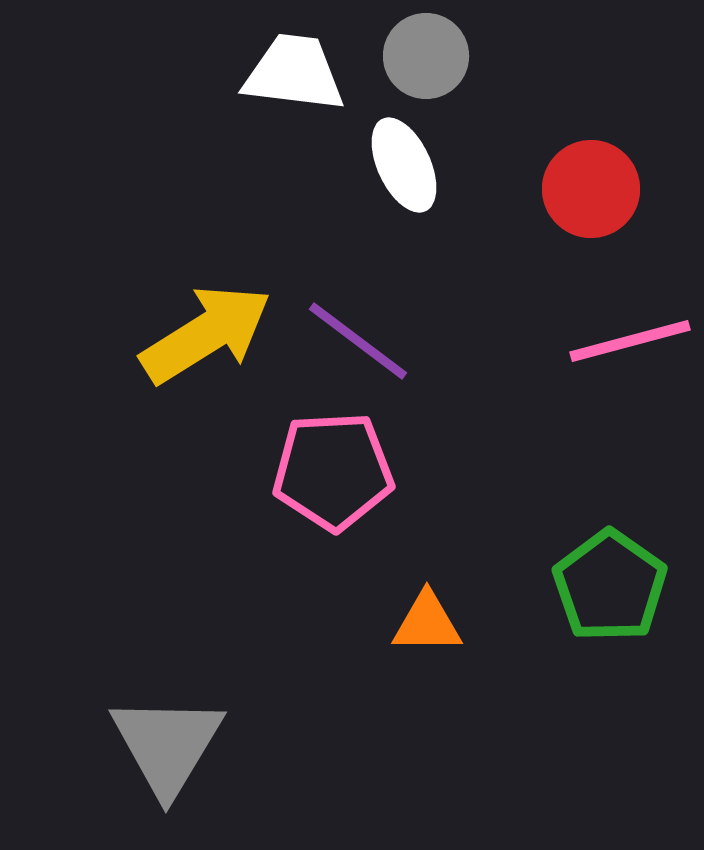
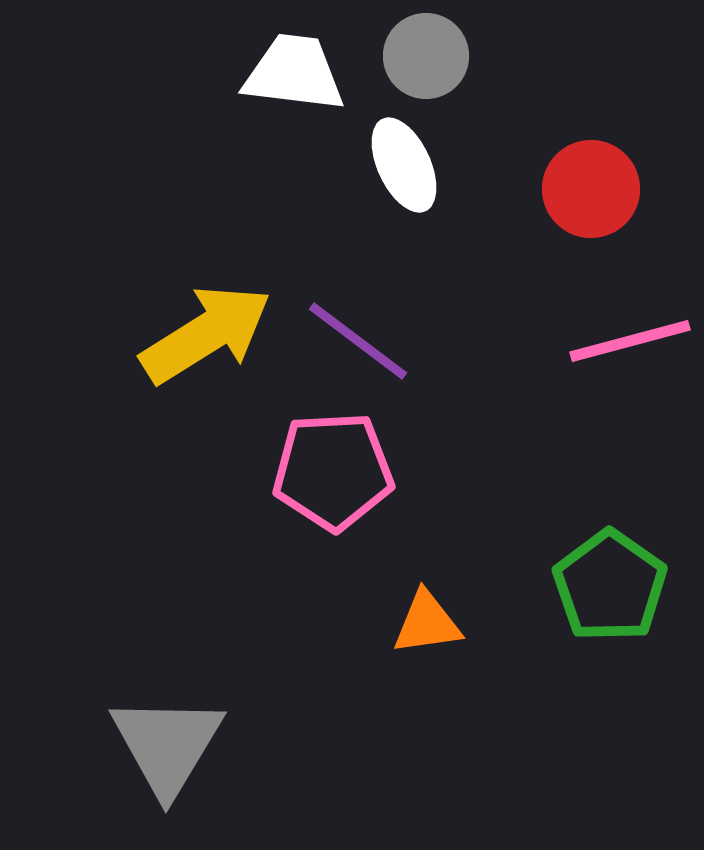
orange triangle: rotated 8 degrees counterclockwise
